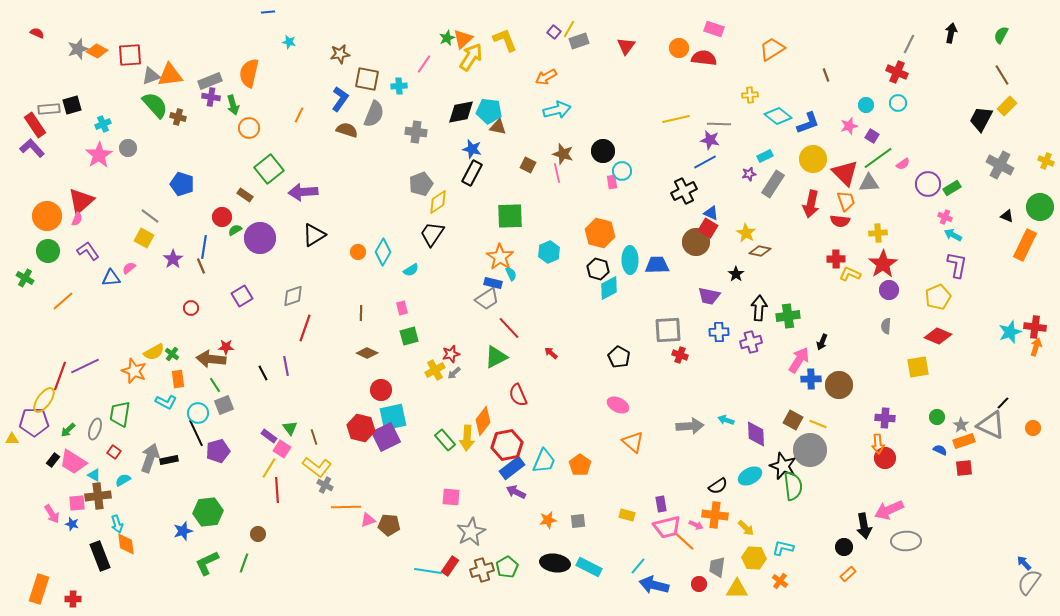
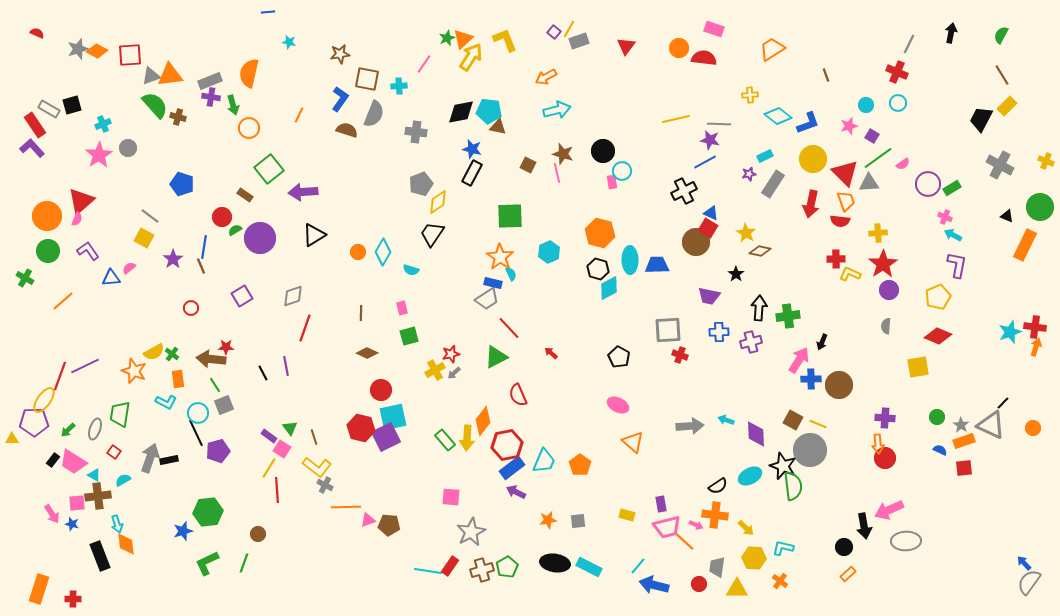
gray rectangle at (49, 109): rotated 35 degrees clockwise
cyan semicircle at (411, 270): rotated 49 degrees clockwise
